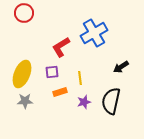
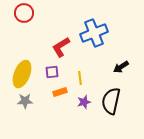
blue cross: rotated 8 degrees clockwise
